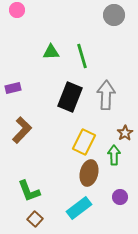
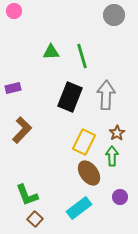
pink circle: moved 3 px left, 1 px down
brown star: moved 8 px left
green arrow: moved 2 px left, 1 px down
brown ellipse: rotated 50 degrees counterclockwise
green L-shape: moved 2 px left, 4 px down
